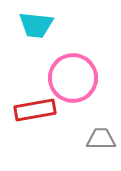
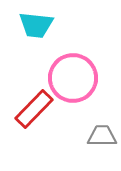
red rectangle: moved 1 px left, 1 px up; rotated 36 degrees counterclockwise
gray trapezoid: moved 1 px right, 3 px up
